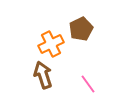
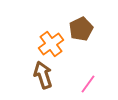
orange cross: rotated 10 degrees counterclockwise
pink line: rotated 72 degrees clockwise
